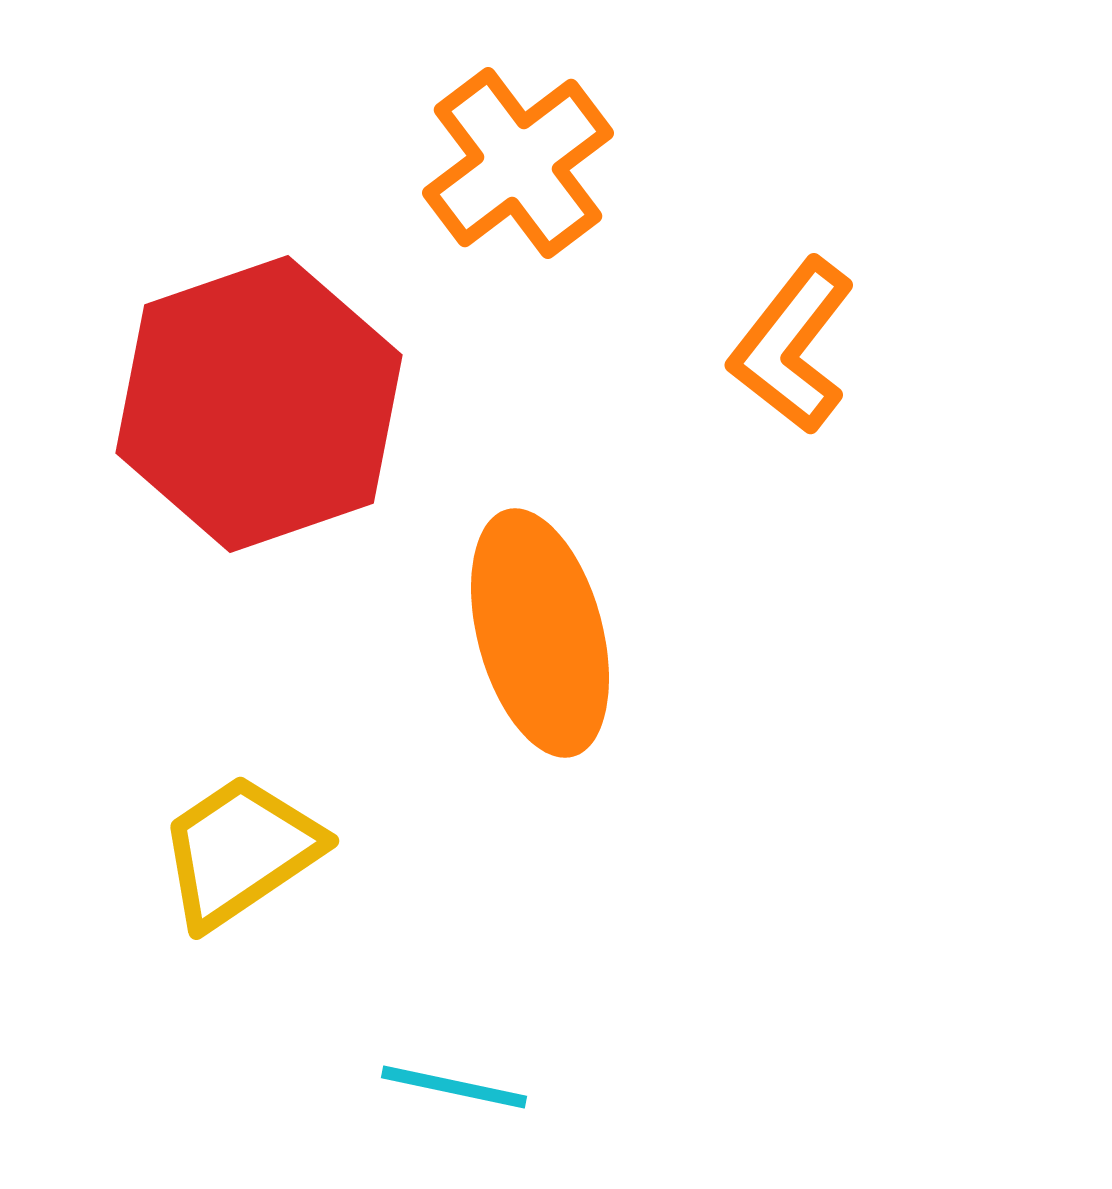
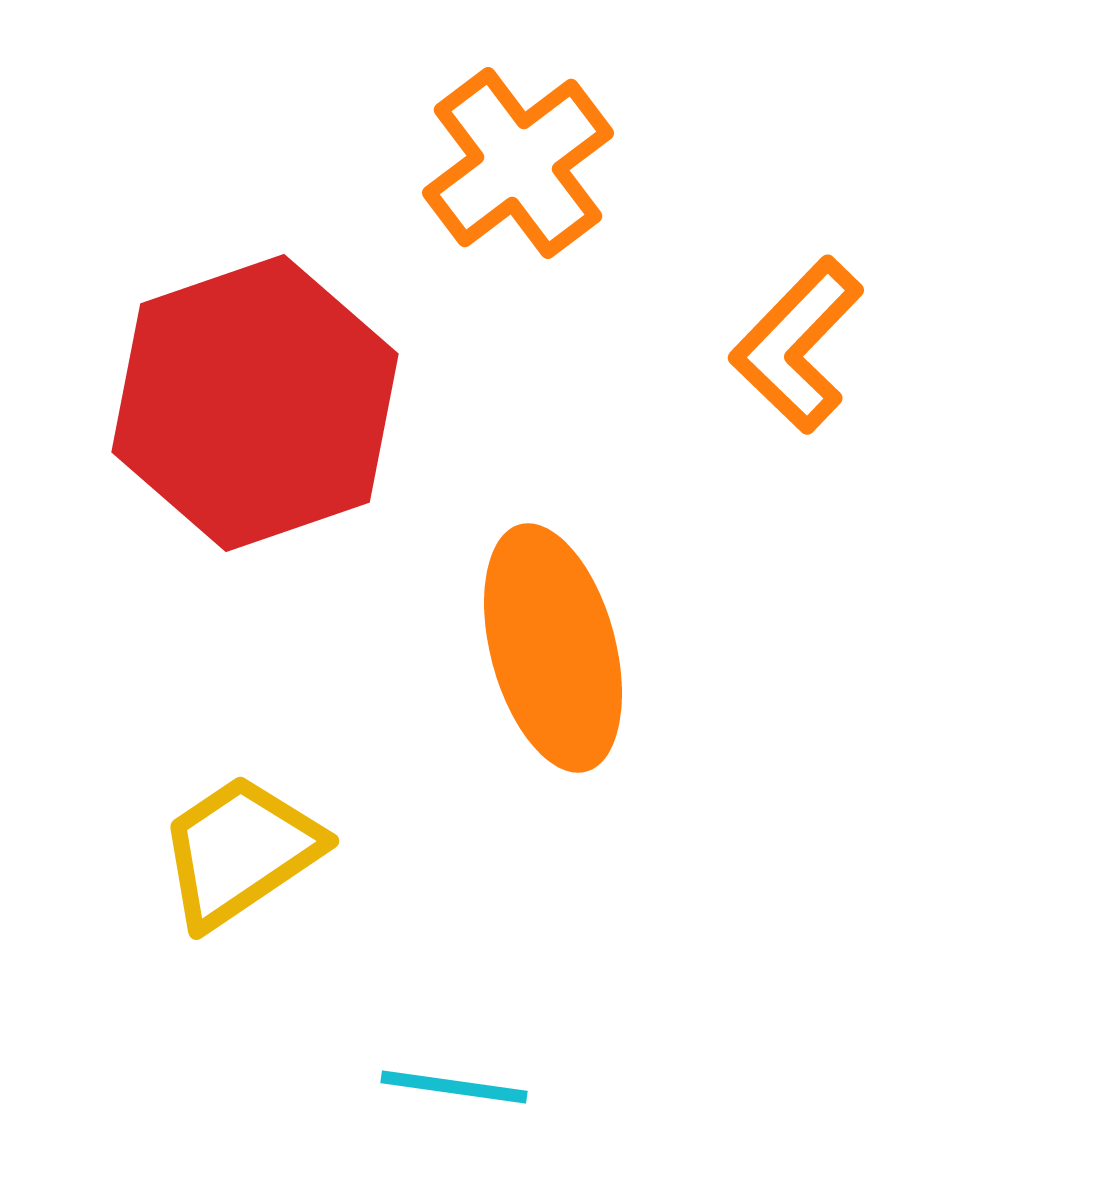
orange L-shape: moved 5 px right, 1 px up; rotated 6 degrees clockwise
red hexagon: moved 4 px left, 1 px up
orange ellipse: moved 13 px right, 15 px down
cyan line: rotated 4 degrees counterclockwise
